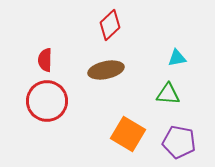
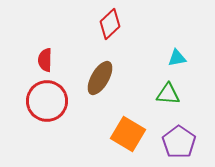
red diamond: moved 1 px up
brown ellipse: moved 6 px left, 8 px down; rotated 48 degrees counterclockwise
purple pentagon: rotated 24 degrees clockwise
